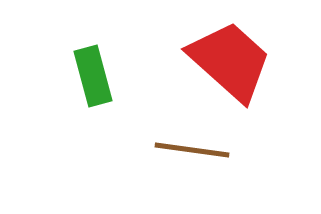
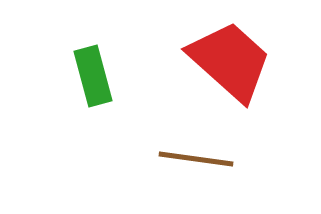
brown line: moved 4 px right, 9 px down
